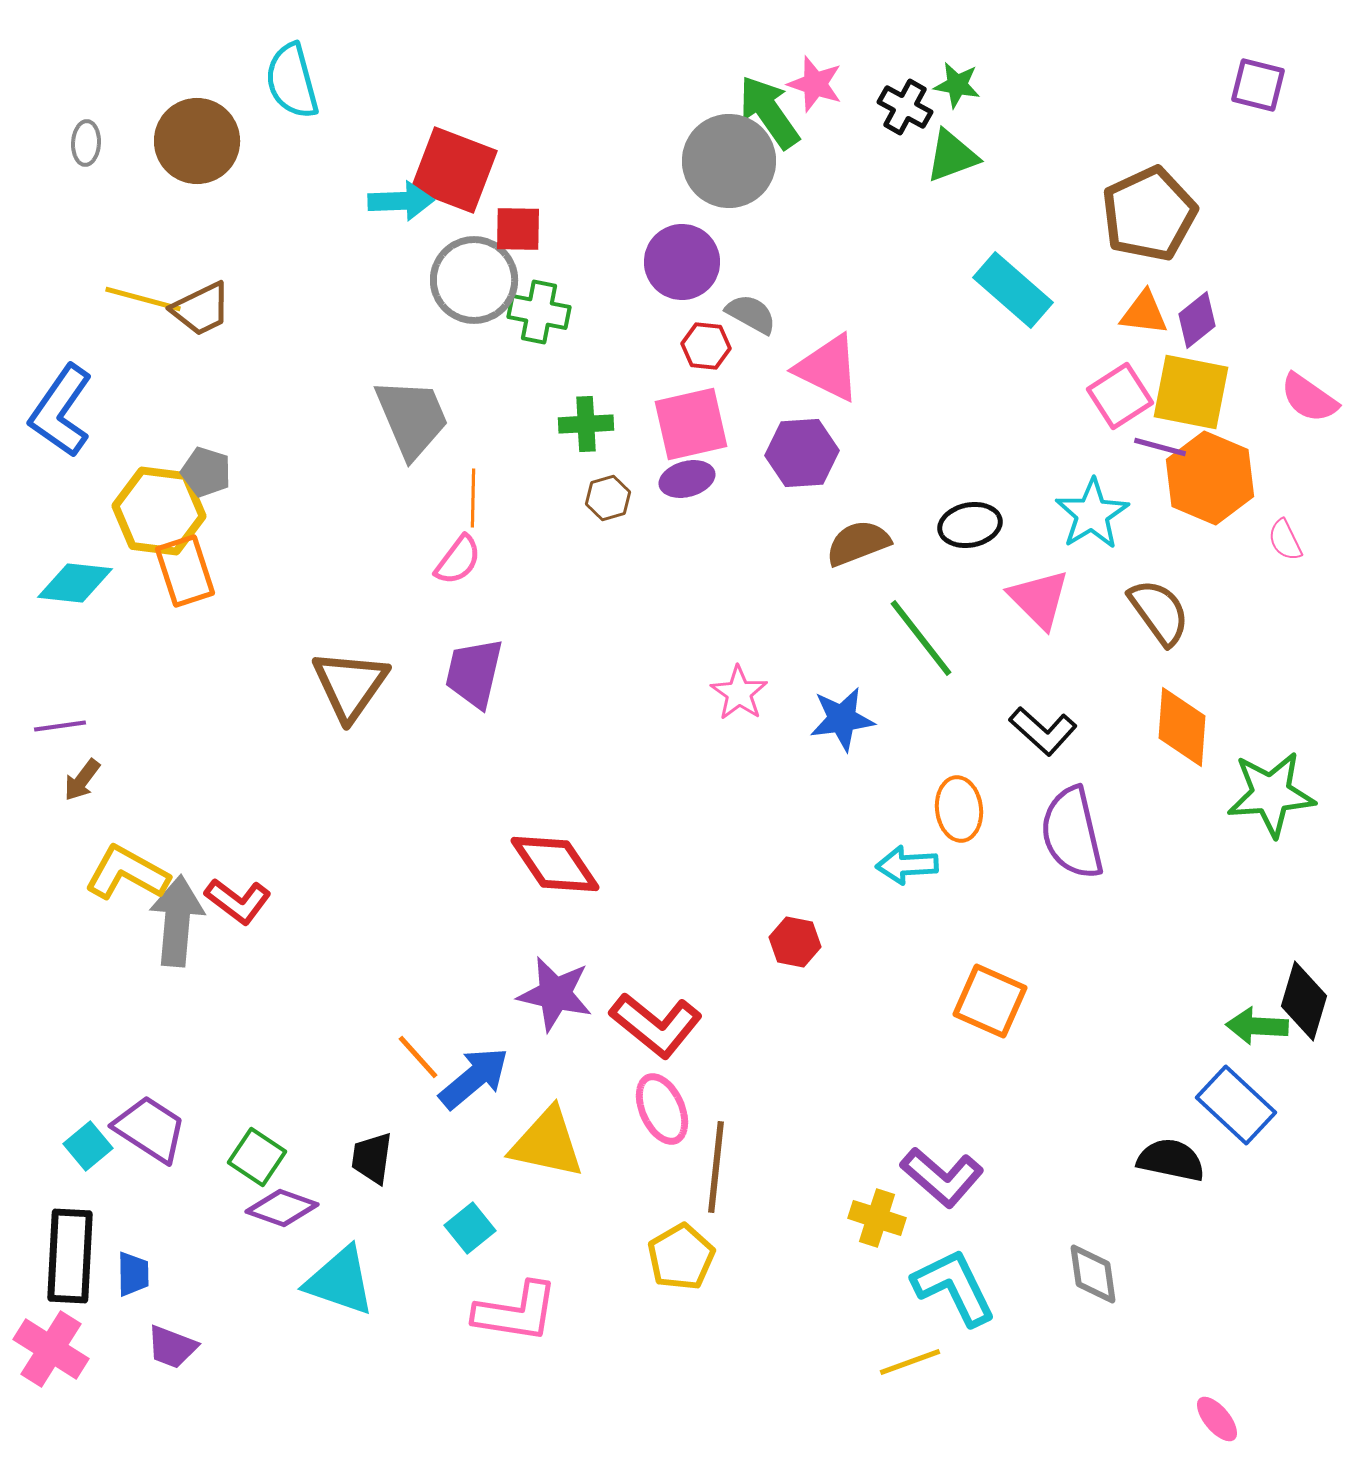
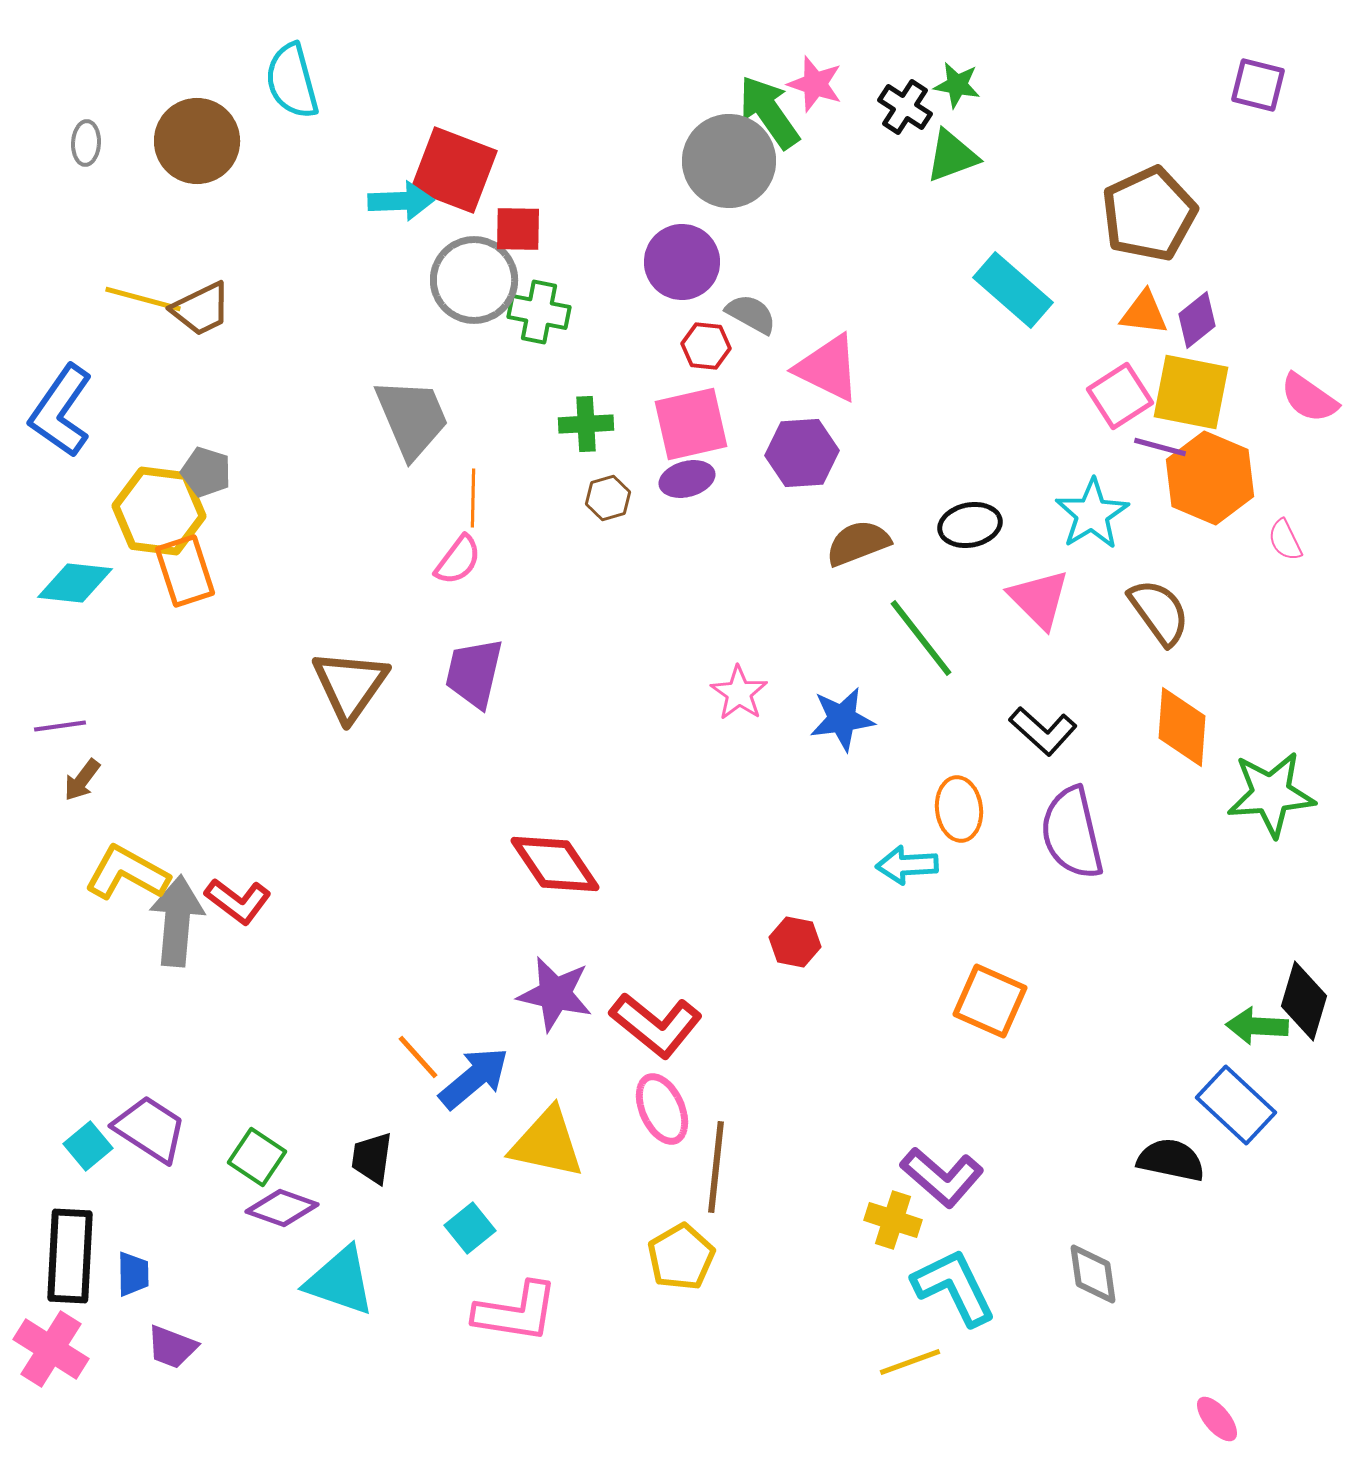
black cross at (905, 107): rotated 4 degrees clockwise
yellow cross at (877, 1218): moved 16 px right, 2 px down
